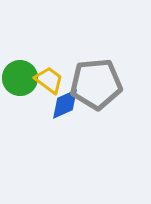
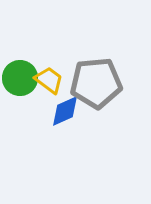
gray pentagon: moved 1 px up
blue diamond: moved 7 px down
